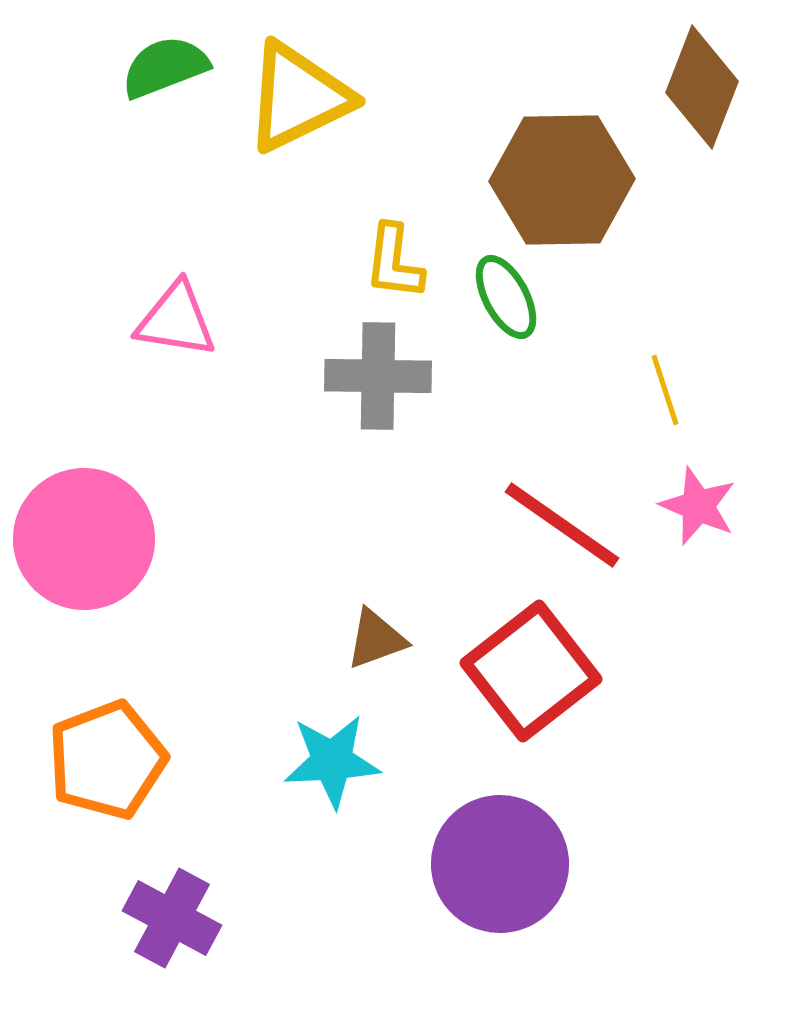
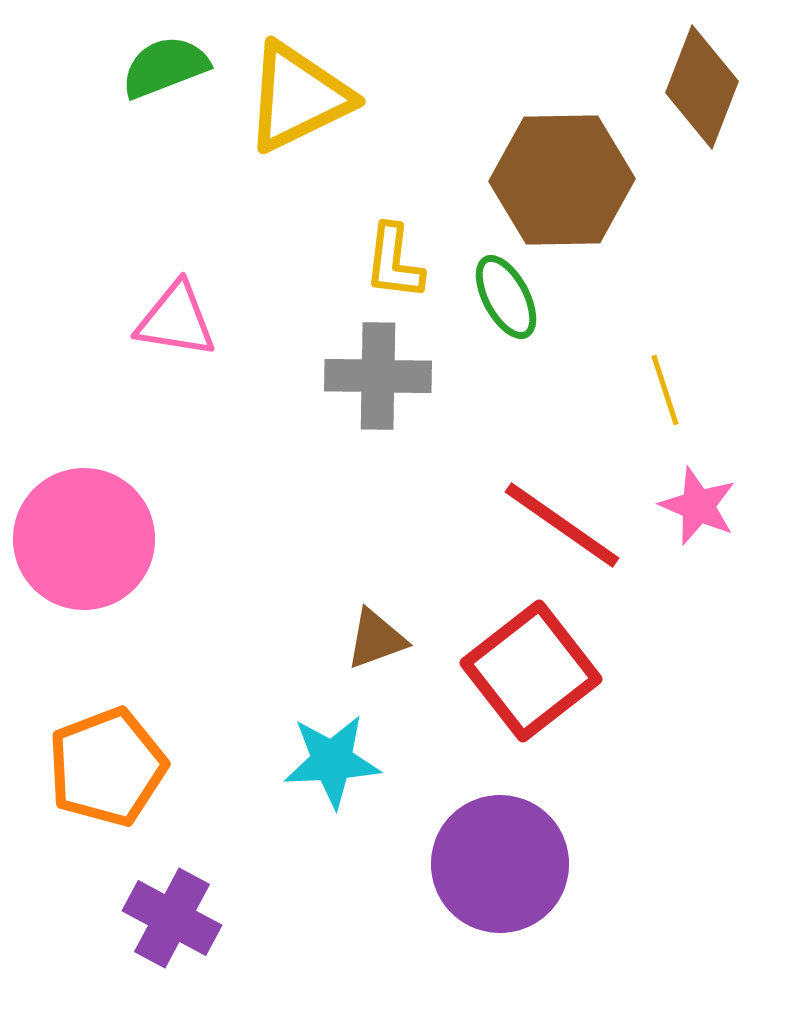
orange pentagon: moved 7 px down
